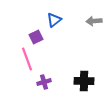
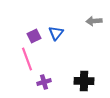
blue triangle: moved 2 px right, 13 px down; rotated 14 degrees counterclockwise
purple square: moved 2 px left, 1 px up
